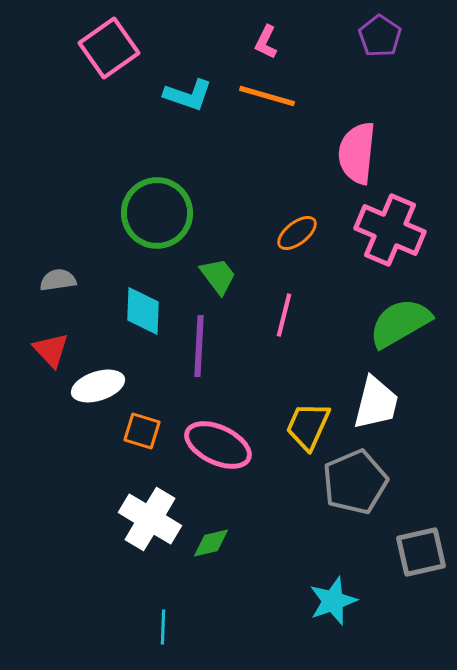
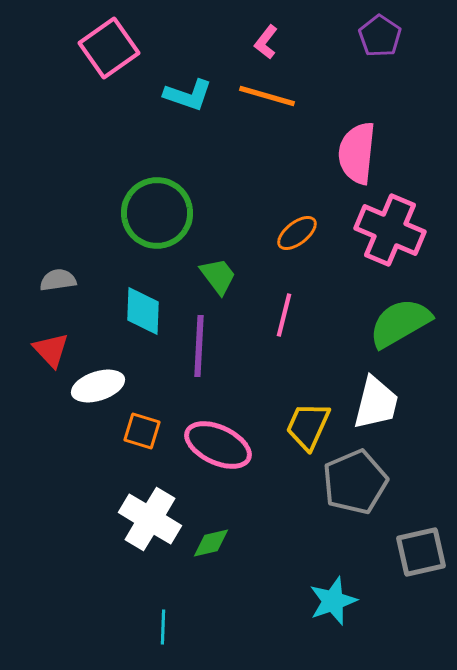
pink L-shape: rotated 12 degrees clockwise
